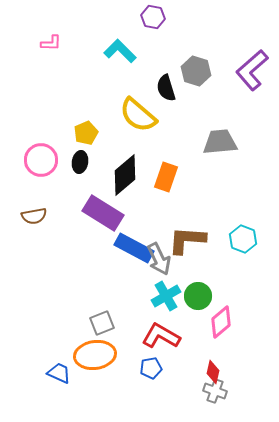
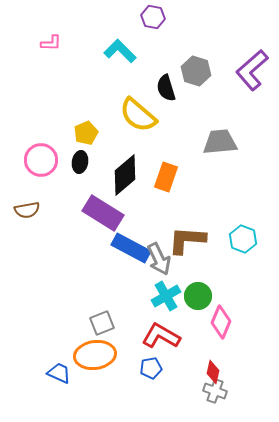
brown semicircle: moved 7 px left, 6 px up
blue rectangle: moved 3 px left
pink diamond: rotated 28 degrees counterclockwise
